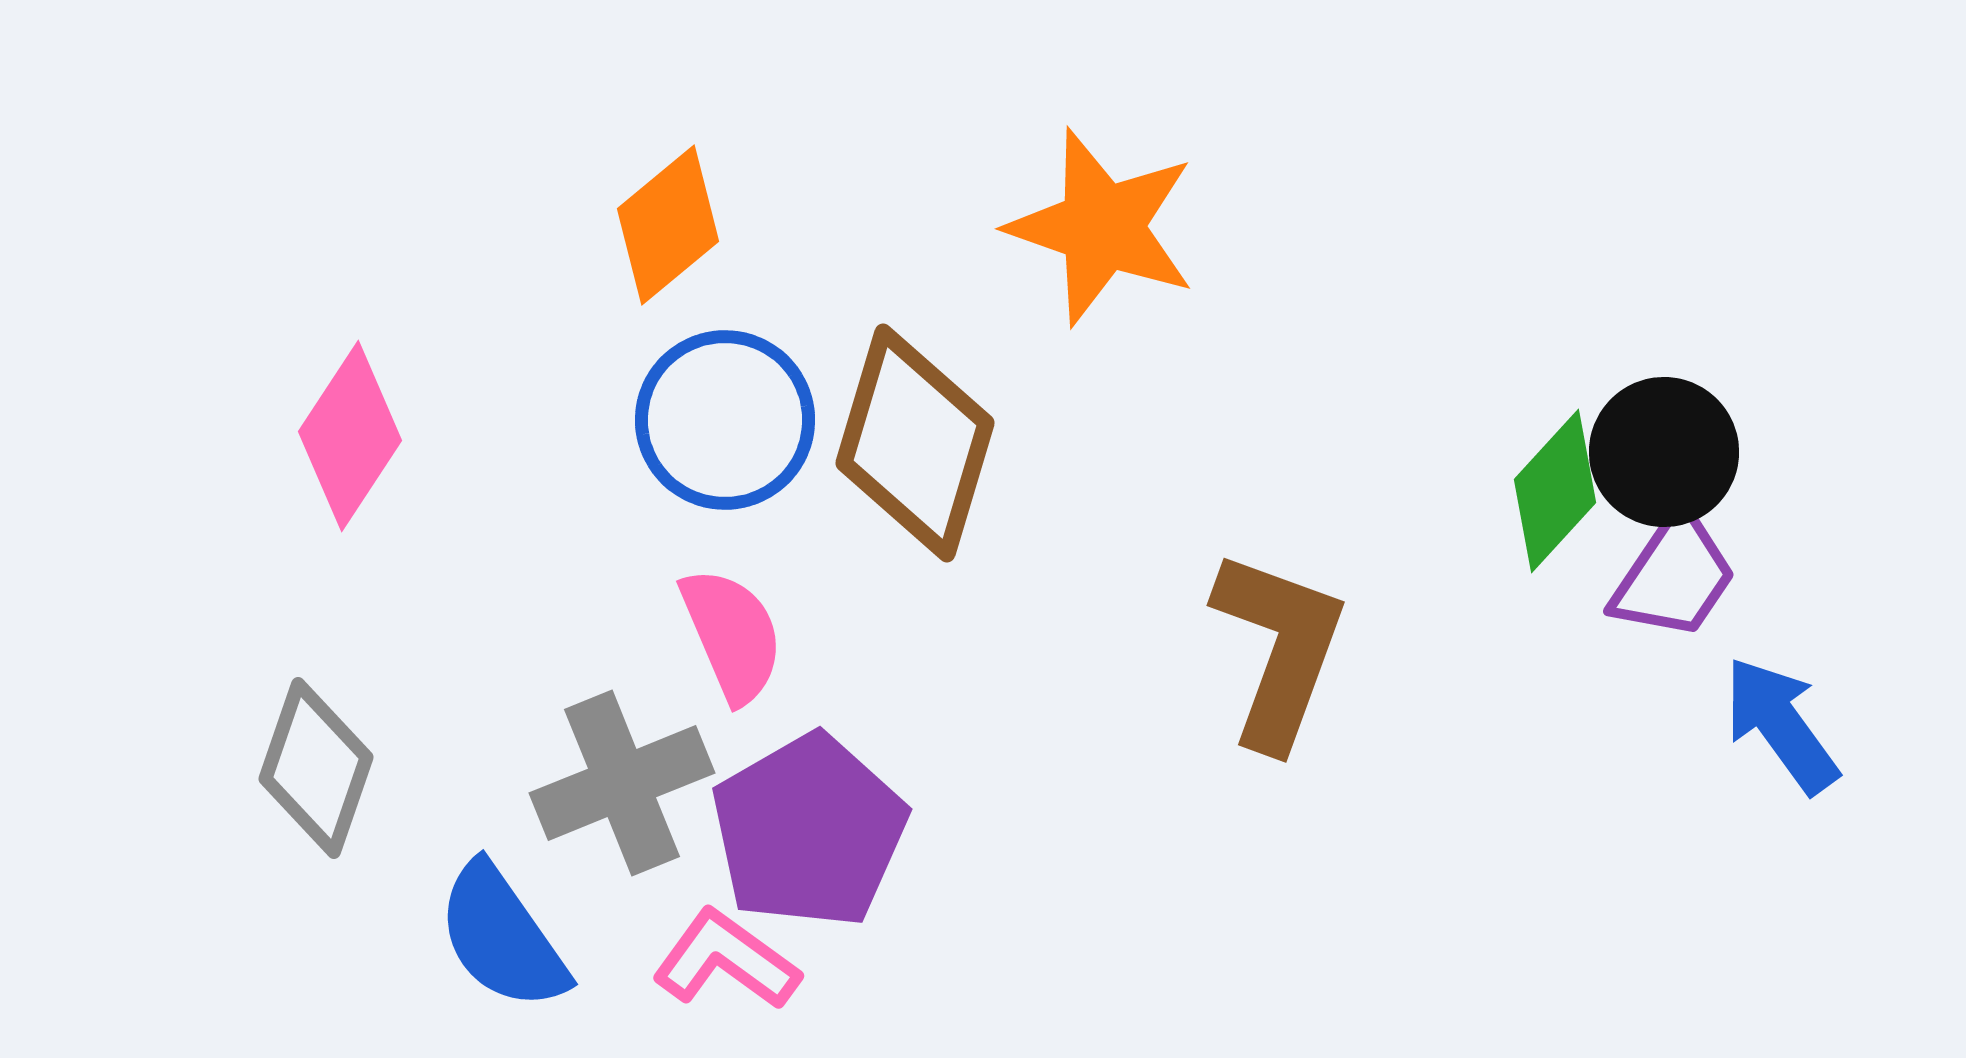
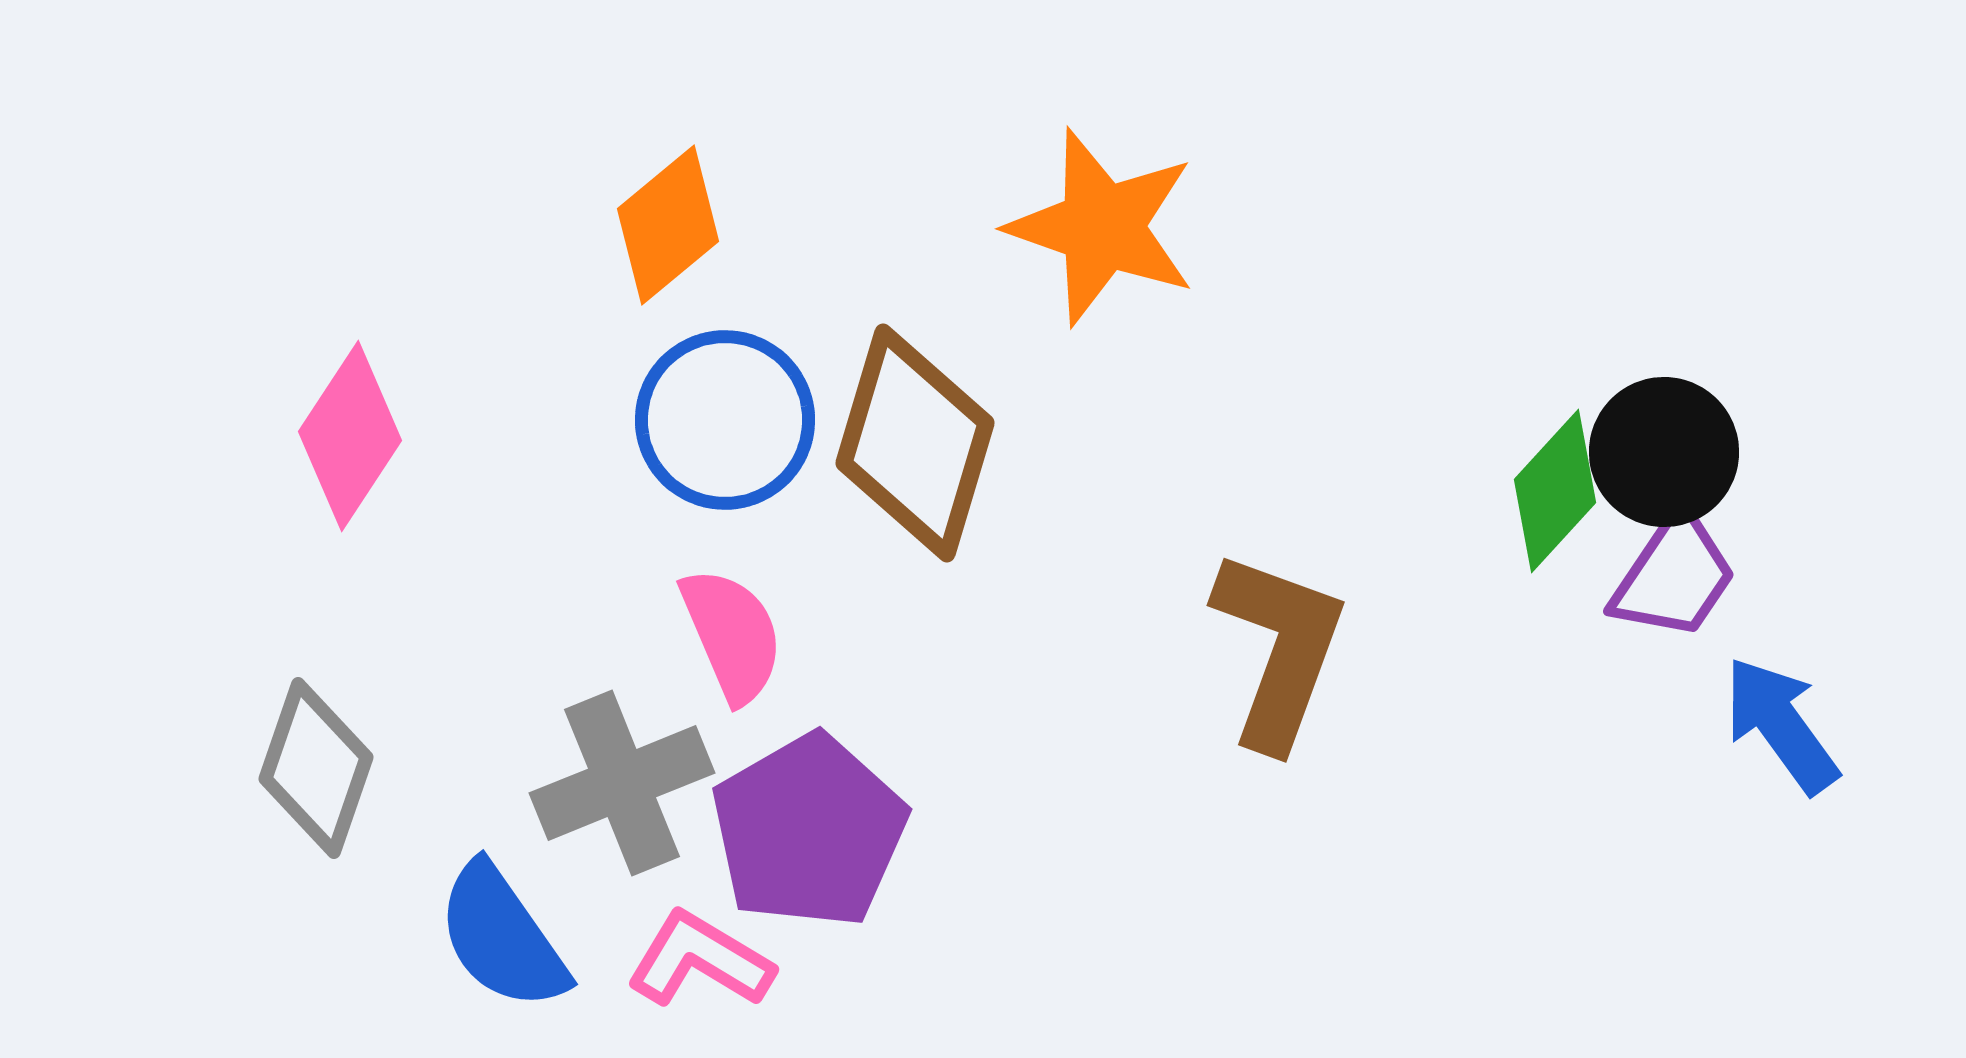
pink L-shape: moved 26 px left; rotated 5 degrees counterclockwise
